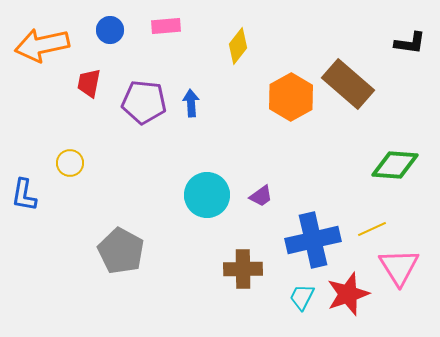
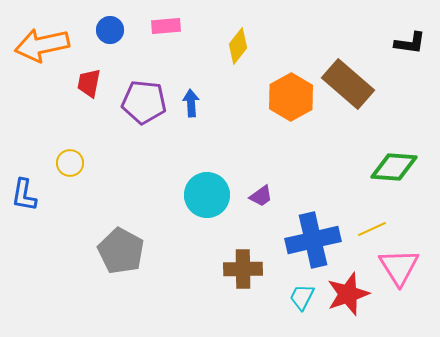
green diamond: moved 1 px left, 2 px down
